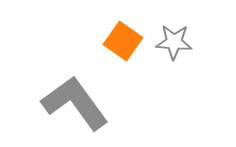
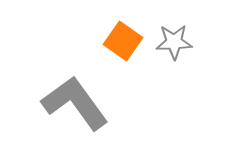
gray star: rotated 6 degrees counterclockwise
